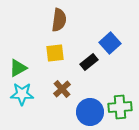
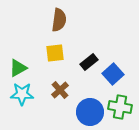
blue square: moved 3 px right, 31 px down
brown cross: moved 2 px left, 1 px down
green cross: rotated 15 degrees clockwise
